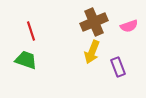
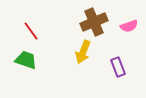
red line: rotated 18 degrees counterclockwise
yellow arrow: moved 9 px left
